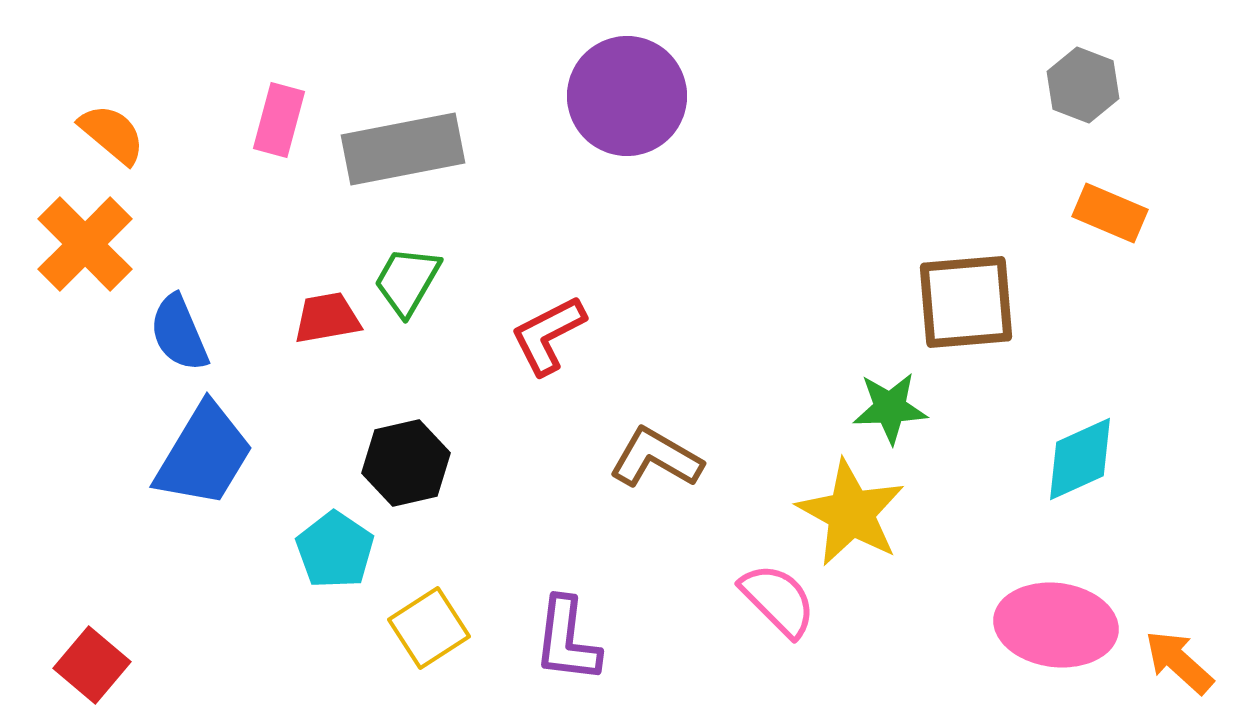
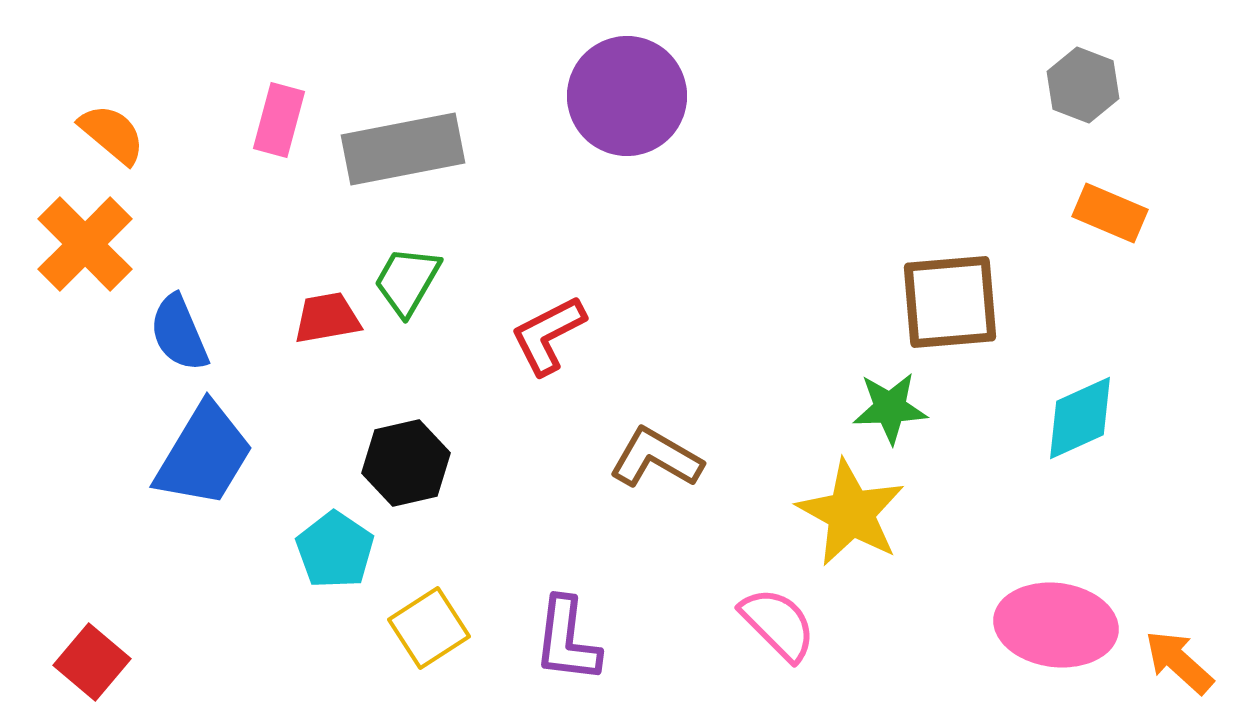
brown square: moved 16 px left
cyan diamond: moved 41 px up
pink semicircle: moved 24 px down
red square: moved 3 px up
